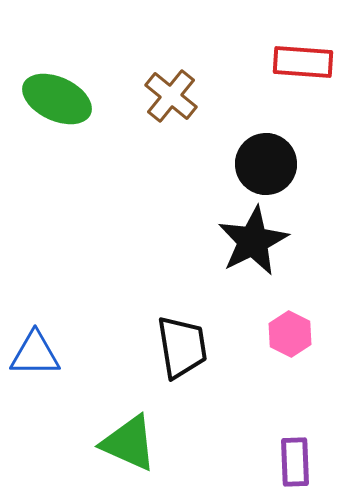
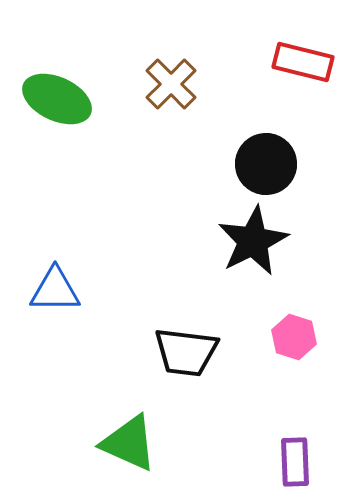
red rectangle: rotated 10 degrees clockwise
brown cross: moved 12 px up; rotated 6 degrees clockwise
pink hexagon: moved 4 px right, 3 px down; rotated 9 degrees counterclockwise
black trapezoid: moved 4 px right, 5 px down; rotated 106 degrees clockwise
blue triangle: moved 20 px right, 64 px up
